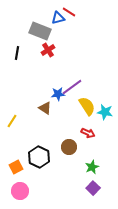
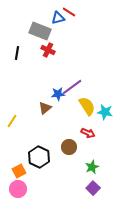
red cross: rotated 32 degrees counterclockwise
brown triangle: rotated 48 degrees clockwise
orange square: moved 3 px right, 4 px down
pink circle: moved 2 px left, 2 px up
